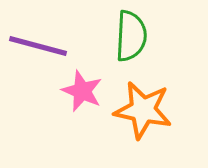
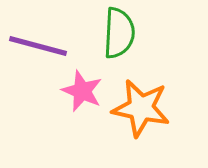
green semicircle: moved 12 px left, 3 px up
orange star: moved 2 px left, 2 px up
